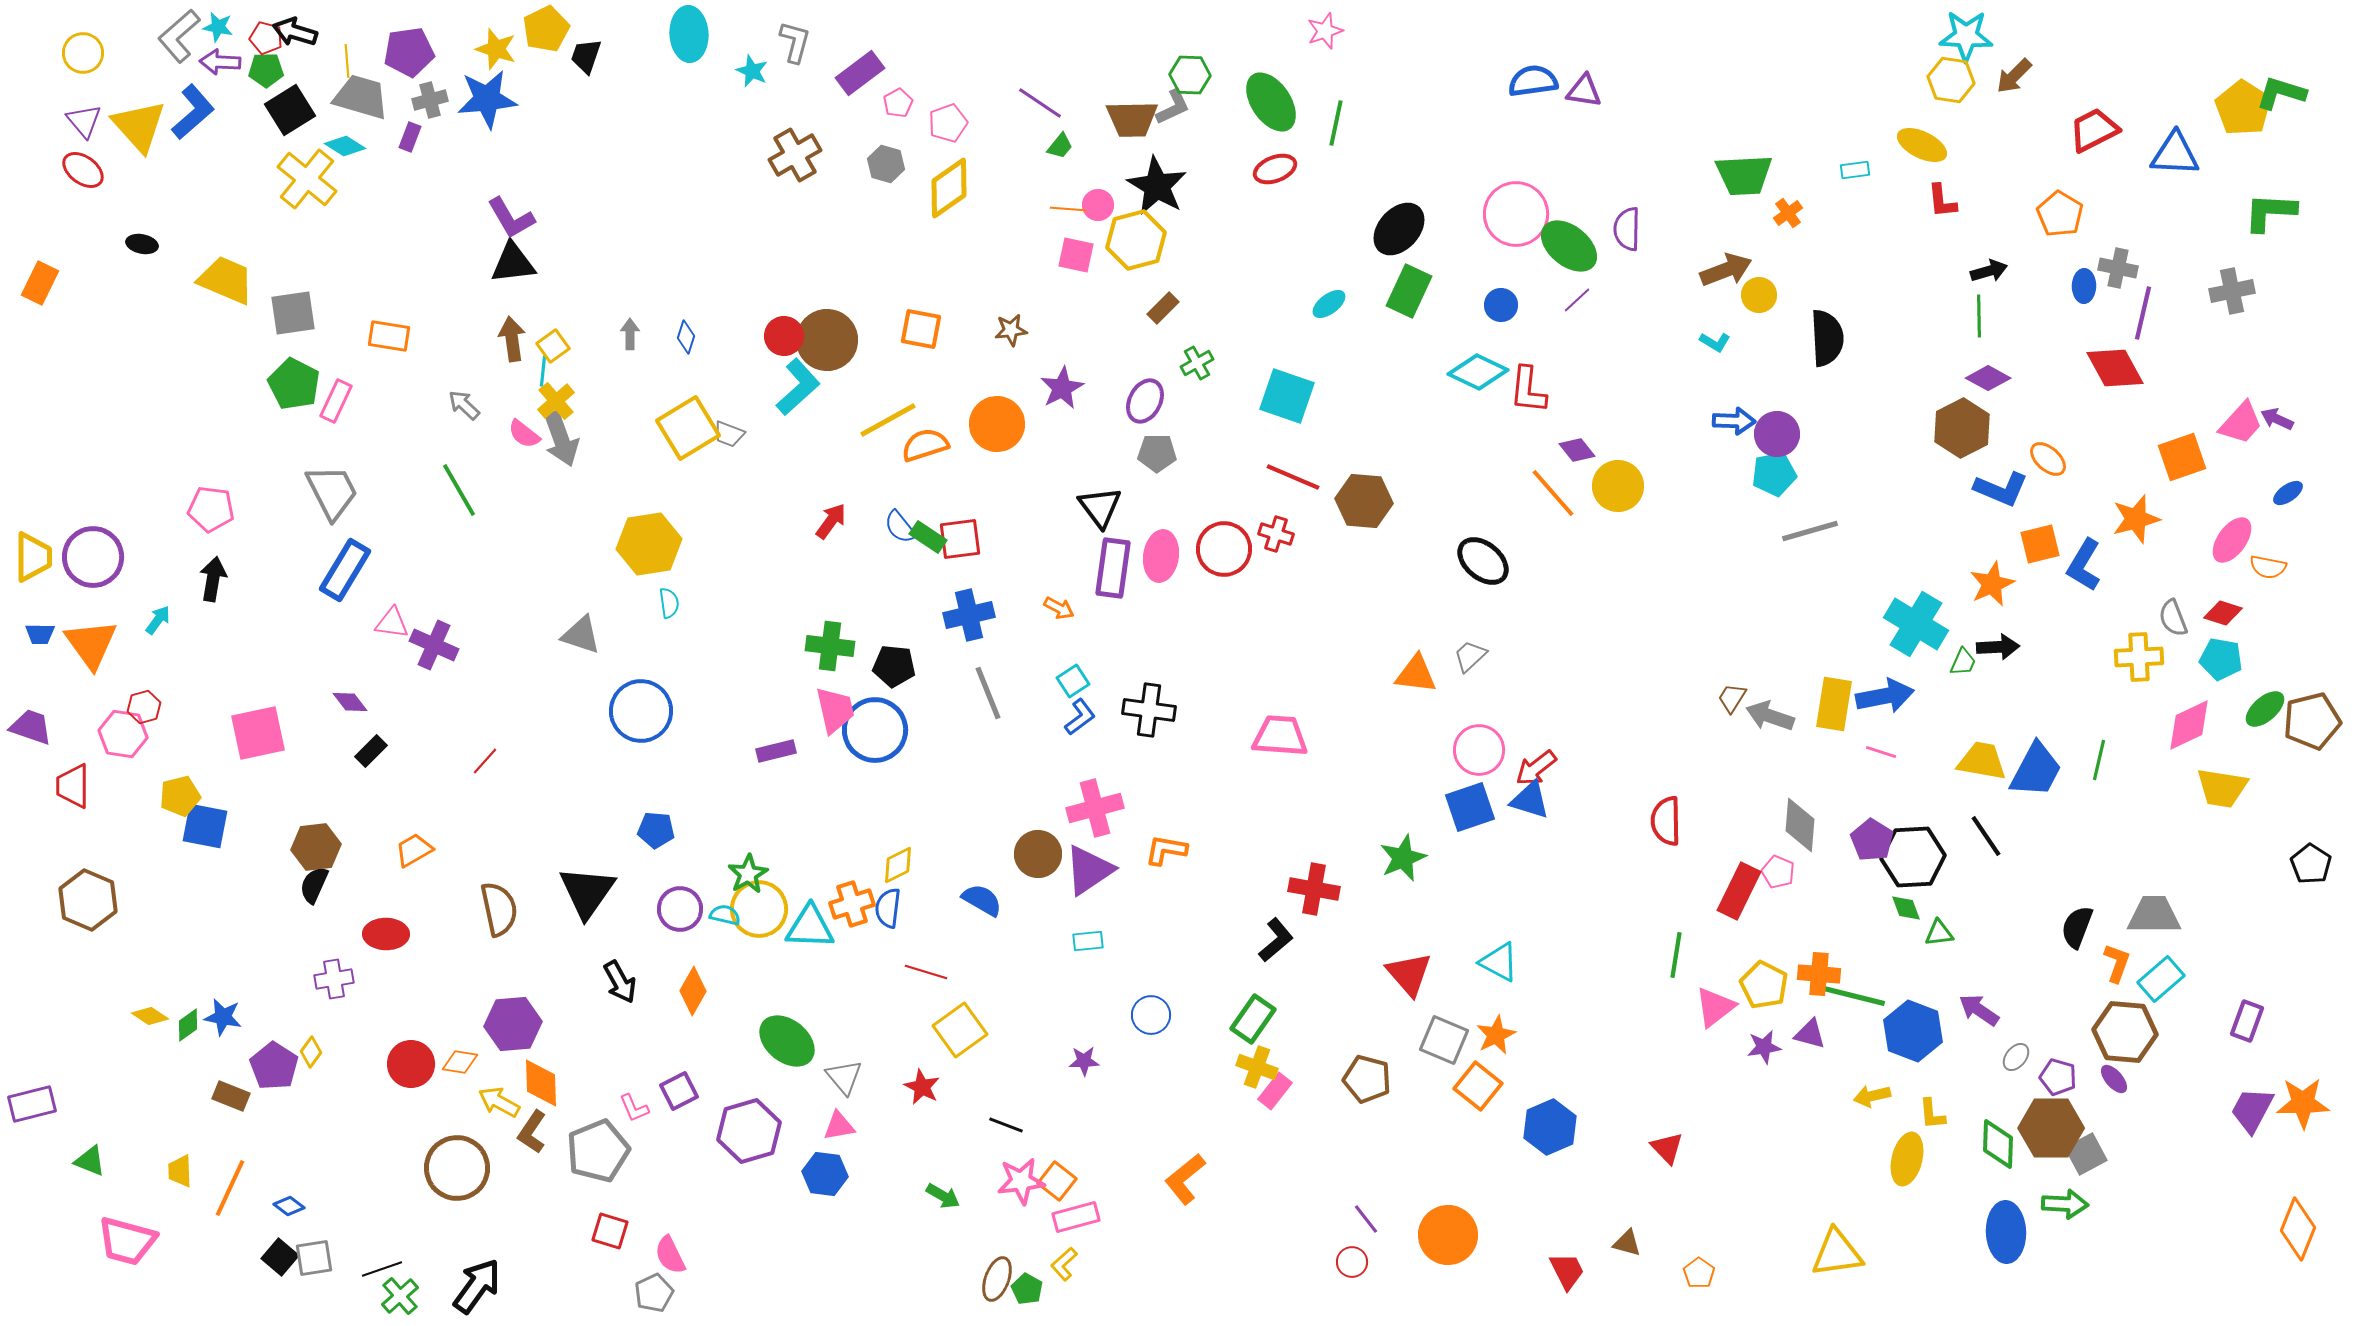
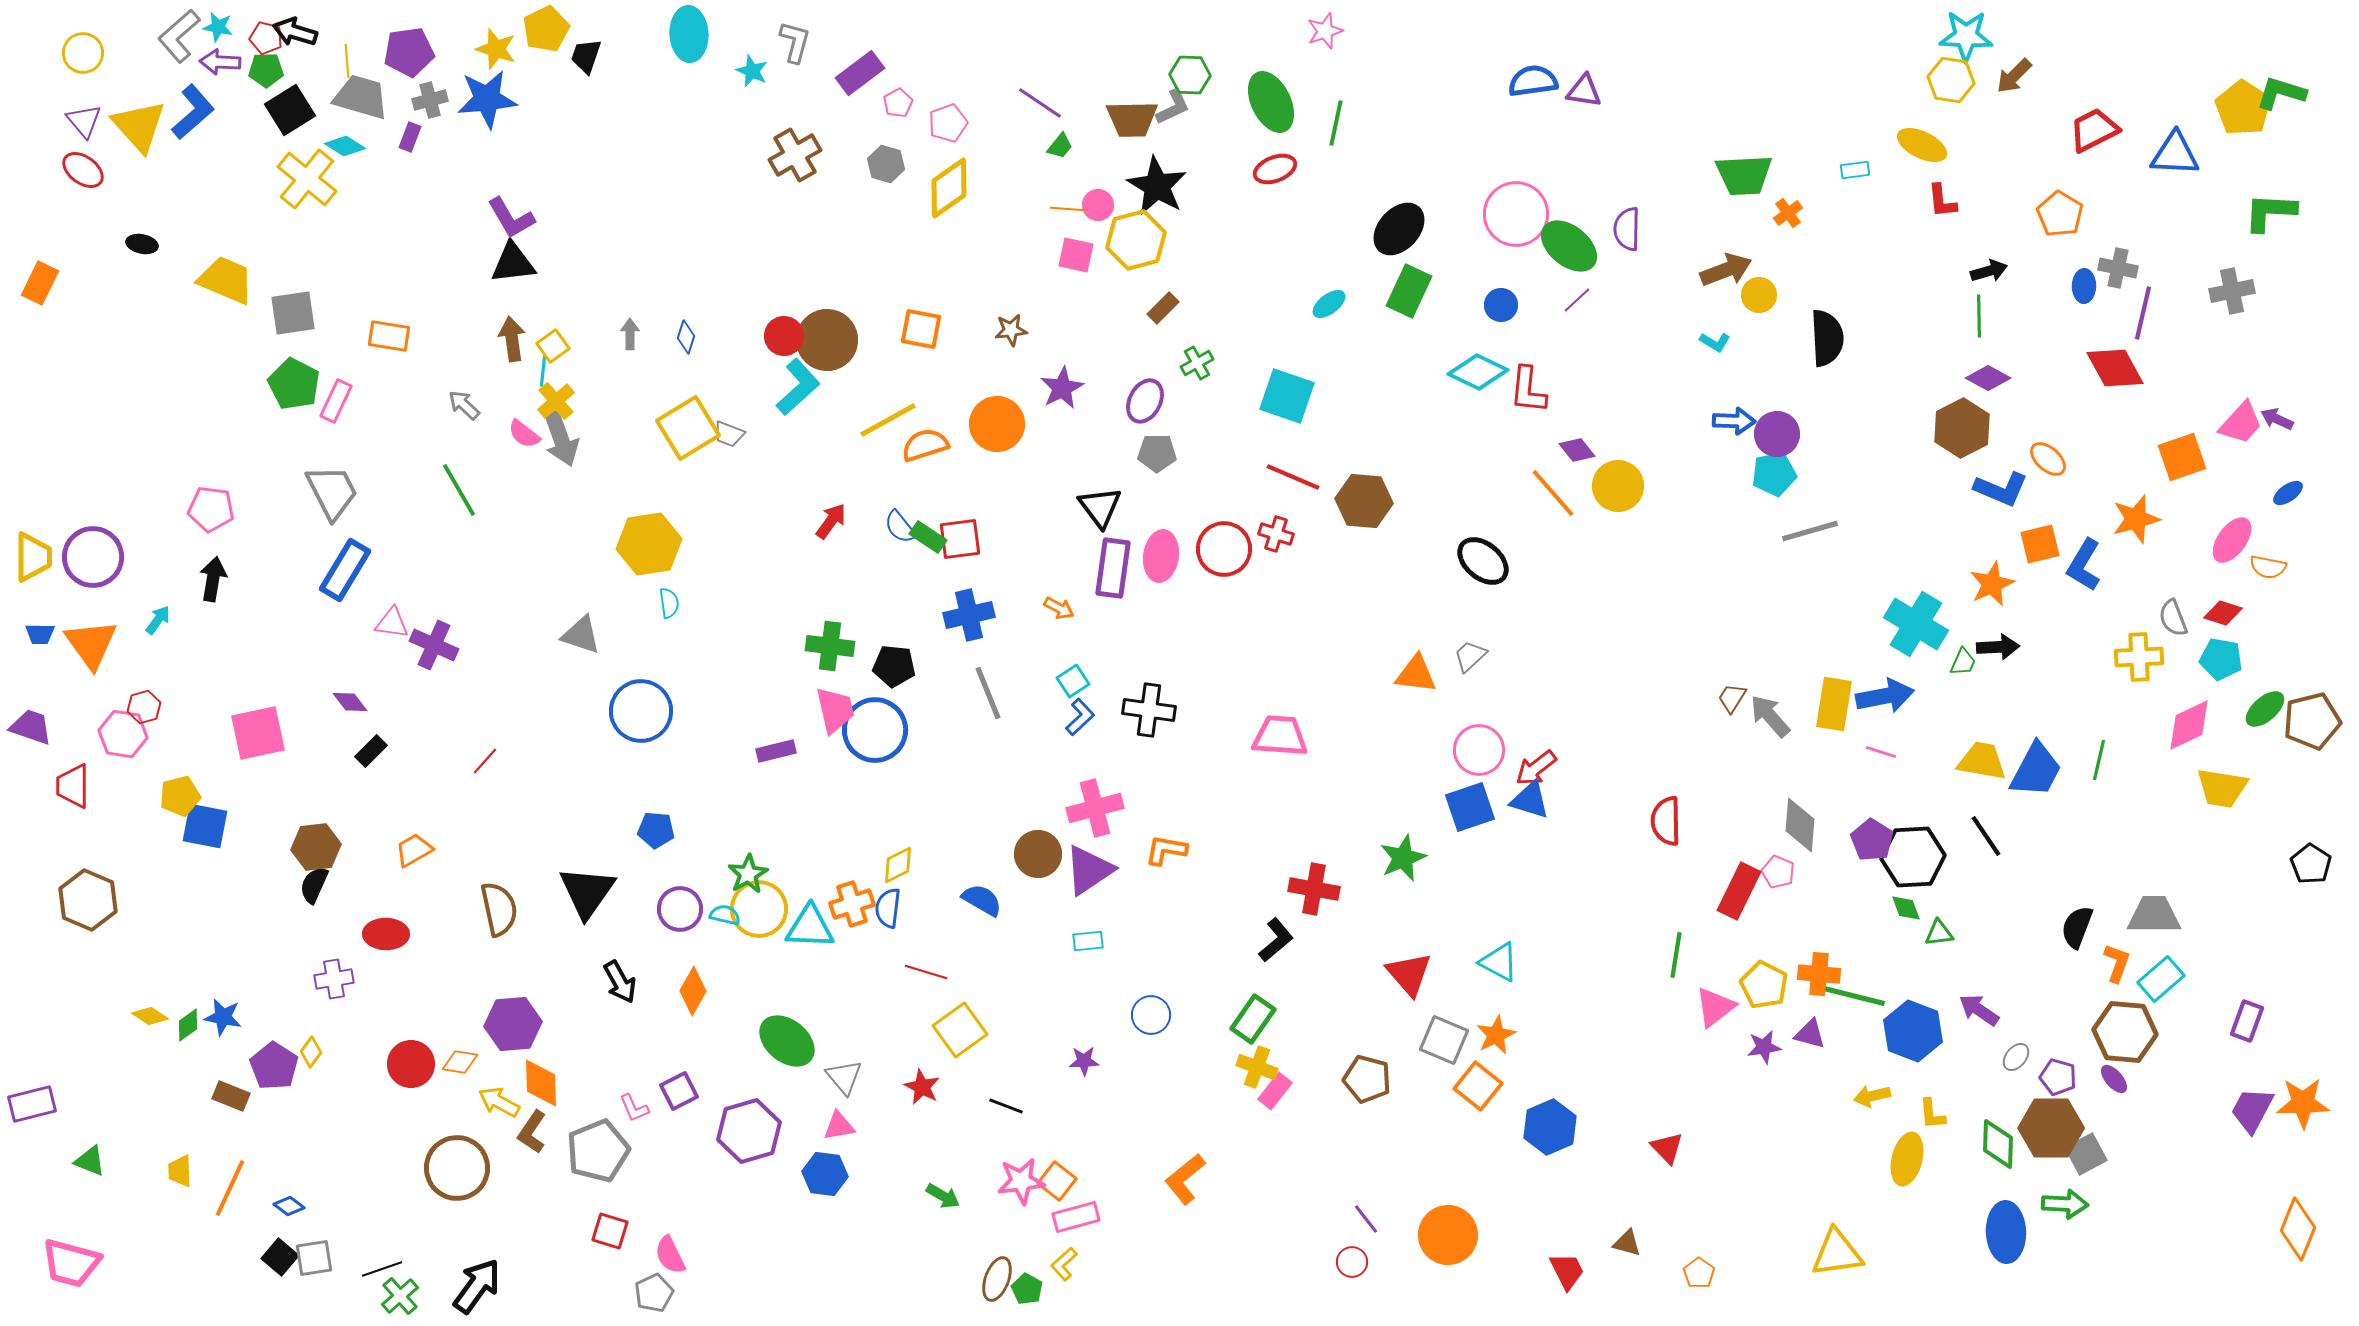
green ellipse at (1271, 102): rotated 8 degrees clockwise
gray arrow at (1770, 716): rotated 30 degrees clockwise
blue L-shape at (1080, 717): rotated 6 degrees counterclockwise
black line at (1006, 1125): moved 19 px up
pink trapezoid at (127, 1241): moved 56 px left, 22 px down
